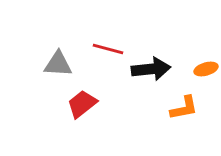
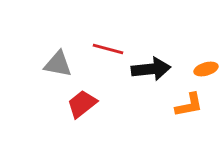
gray triangle: rotated 8 degrees clockwise
orange L-shape: moved 5 px right, 3 px up
